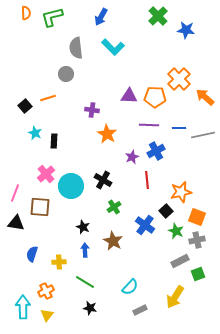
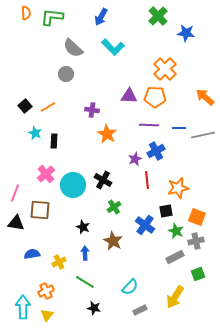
green L-shape at (52, 17): rotated 20 degrees clockwise
blue star at (186, 30): moved 3 px down
gray semicircle at (76, 48): moved 3 px left; rotated 40 degrees counterclockwise
orange cross at (179, 79): moved 14 px left, 10 px up
orange line at (48, 98): moved 9 px down; rotated 14 degrees counterclockwise
purple star at (132, 157): moved 3 px right, 2 px down
cyan circle at (71, 186): moved 2 px right, 1 px up
orange star at (181, 192): moved 3 px left, 4 px up
brown square at (40, 207): moved 3 px down
black square at (166, 211): rotated 32 degrees clockwise
gray cross at (197, 240): moved 1 px left, 1 px down
blue arrow at (85, 250): moved 3 px down
blue semicircle at (32, 254): rotated 63 degrees clockwise
gray rectangle at (180, 261): moved 5 px left, 4 px up
yellow cross at (59, 262): rotated 24 degrees counterclockwise
black star at (90, 308): moved 4 px right
